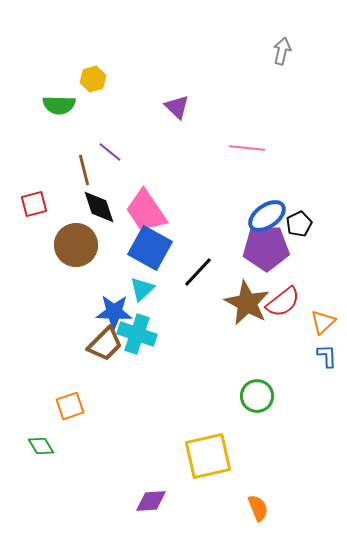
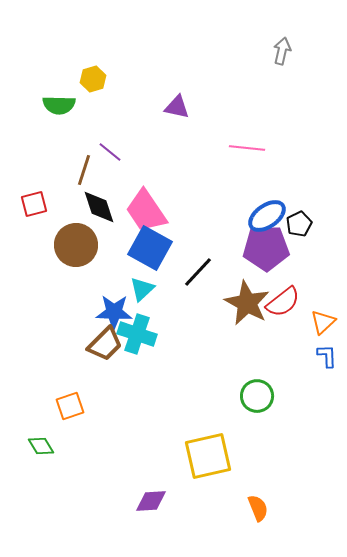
purple triangle: rotated 32 degrees counterclockwise
brown line: rotated 32 degrees clockwise
